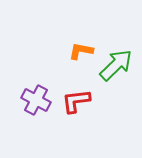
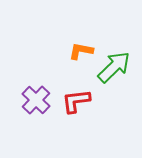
green arrow: moved 2 px left, 2 px down
purple cross: rotated 16 degrees clockwise
